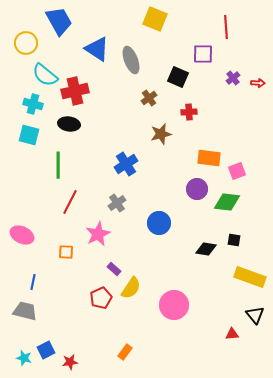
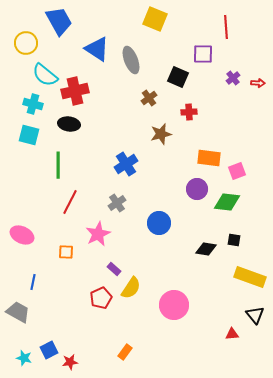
gray trapezoid at (25, 311): moved 7 px left, 1 px down; rotated 15 degrees clockwise
blue square at (46, 350): moved 3 px right
